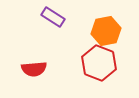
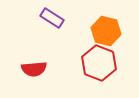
purple rectangle: moved 1 px left, 1 px down
orange hexagon: rotated 24 degrees clockwise
